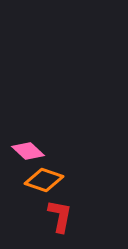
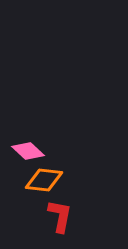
orange diamond: rotated 12 degrees counterclockwise
